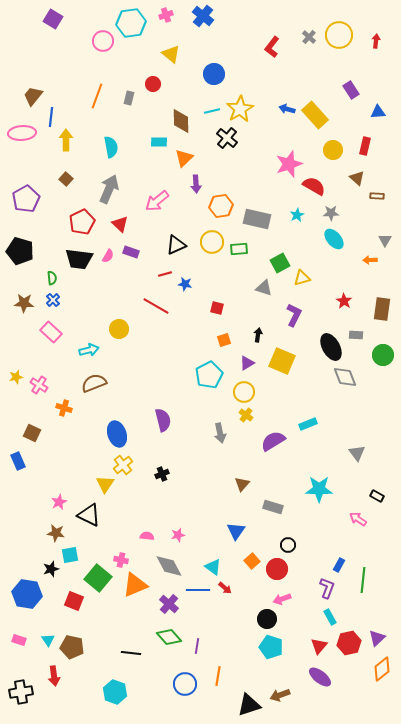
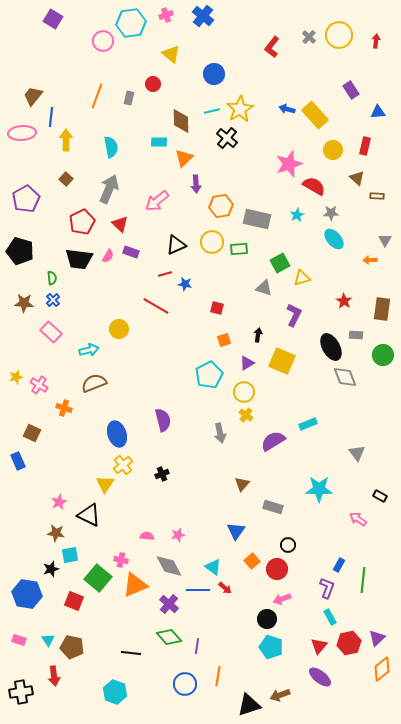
black rectangle at (377, 496): moved 3 px right
